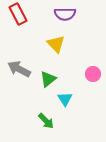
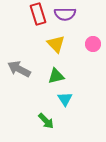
red rectangle: moved 20 px right; rotated 10 degrees clockwise
pink circle: moved 30 px up
green triangle: moved 8 px right, 3 px up; rotated 24 degrees clockwise
